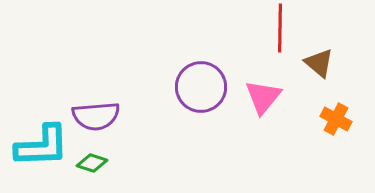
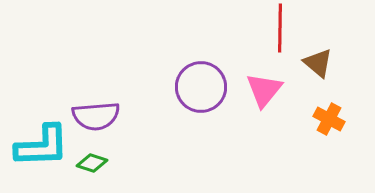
brown triangle: moved 1 px left
pink triangle: moved 1 px right, 7 px up
orange cross: moved 7 px left
